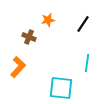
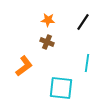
orange star: rotated 16 degrees clockwise
black line: moved 2 px up
brown cross: moved 18 px right, 5 px down
orange L-shape: moved 6 px right, 1 px up; rotated 10 degrees clockwise
